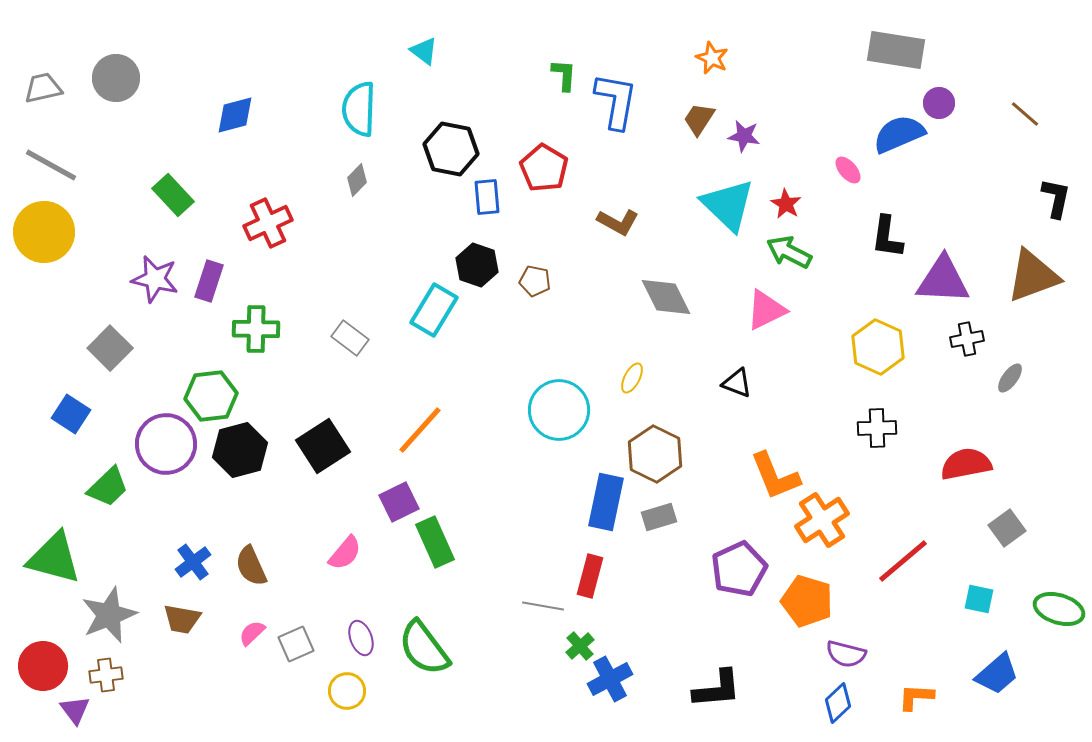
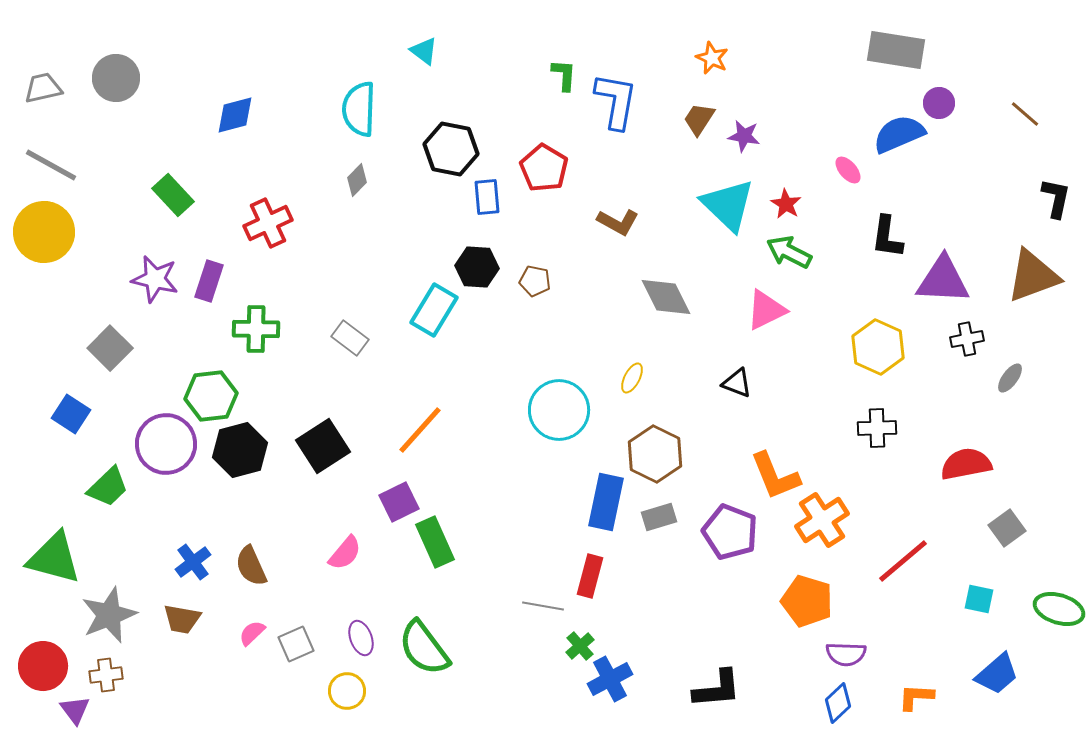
black hexagon at (477, 265): moved 2 px down; rotated 15 degrees counterclockwise
purple pentagon at (739, 569): moved 9 px left, 37 px up; rotated 26 degrees counterclockwise
purple semicircle at (846, 654): rotated 12 degrees counterclockwise
